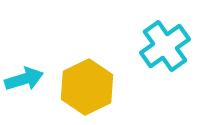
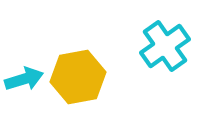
yellow hexagon: moved 9 px left, 10 px up; rotated 16 degrees clockwise
